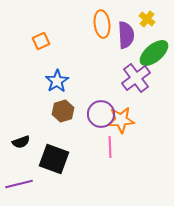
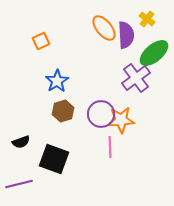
orange ellipse: moved 2 px right, 4 px down; rotated 32 degrees counterclockwise
